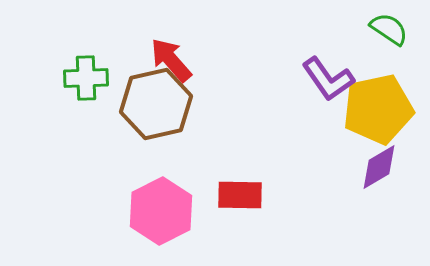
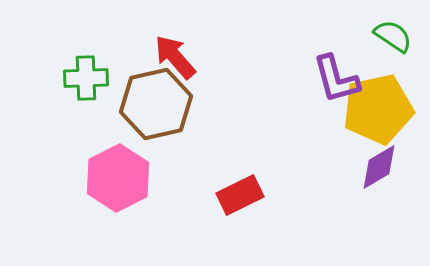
green semicircle: moved 4 px right, 7 px down
red arrow: moved 4 px right, 3 px up
purple L-shape: moved 8 px right; rotated 20 degrees clockwise
red rectangle: rotated 27 degrees counterclockwise
pink hexagon: moved 43 px left, 33 px up
